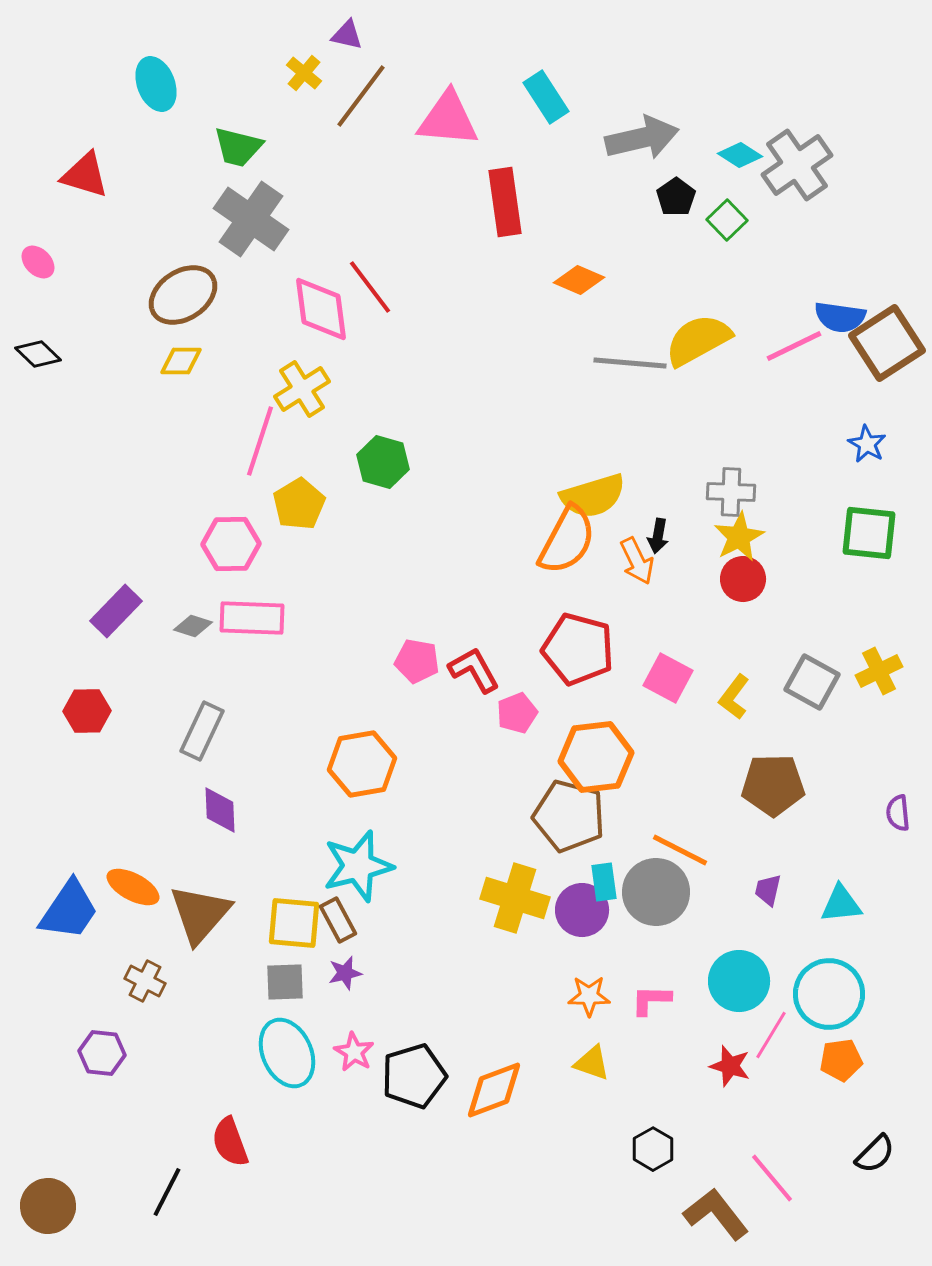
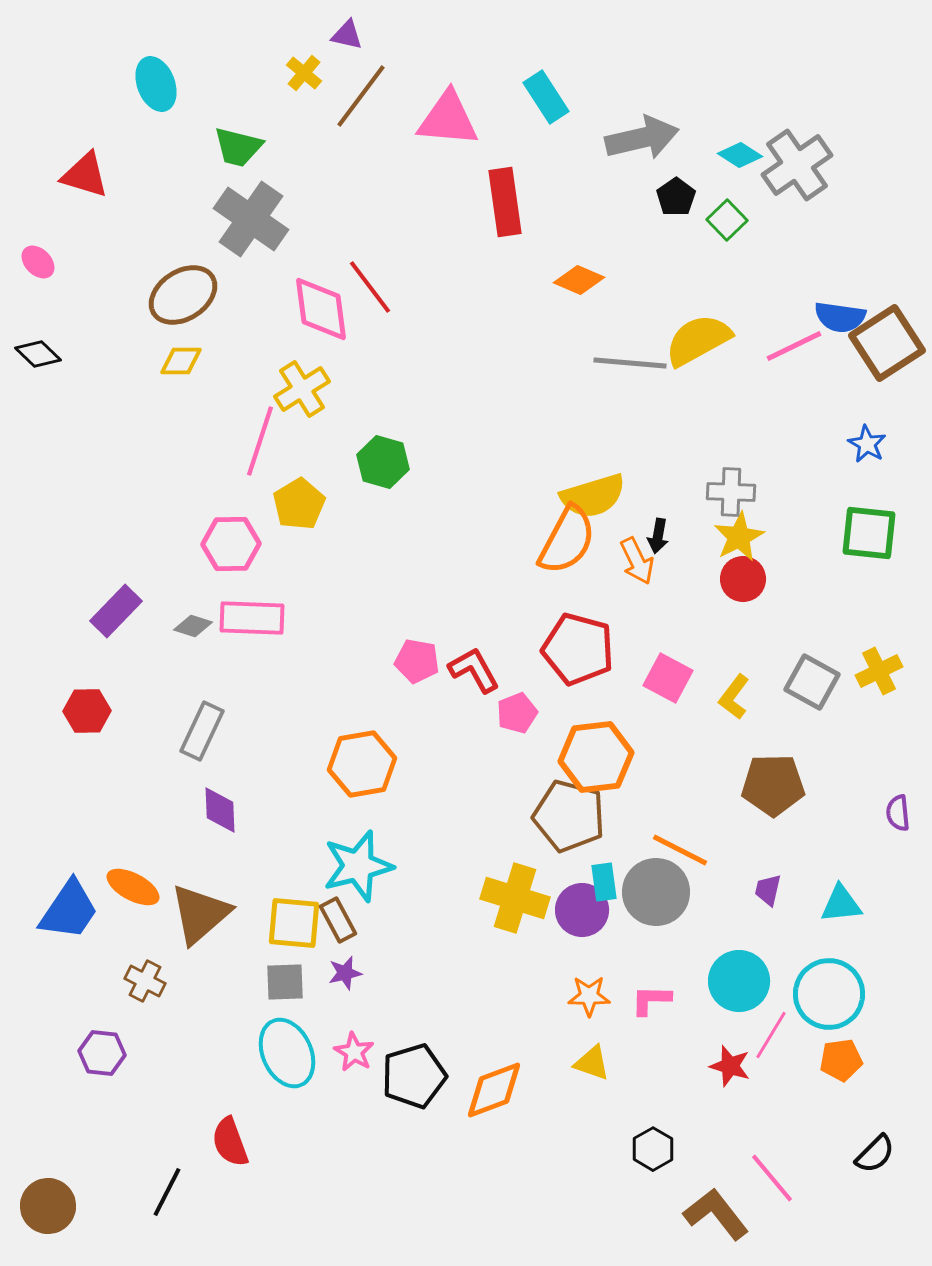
brown triangle at (200, 914): rotated 8 degrees clockwise
